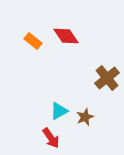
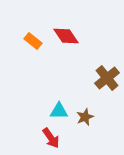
cyan triangle: rotated 30 degrees clockwise
